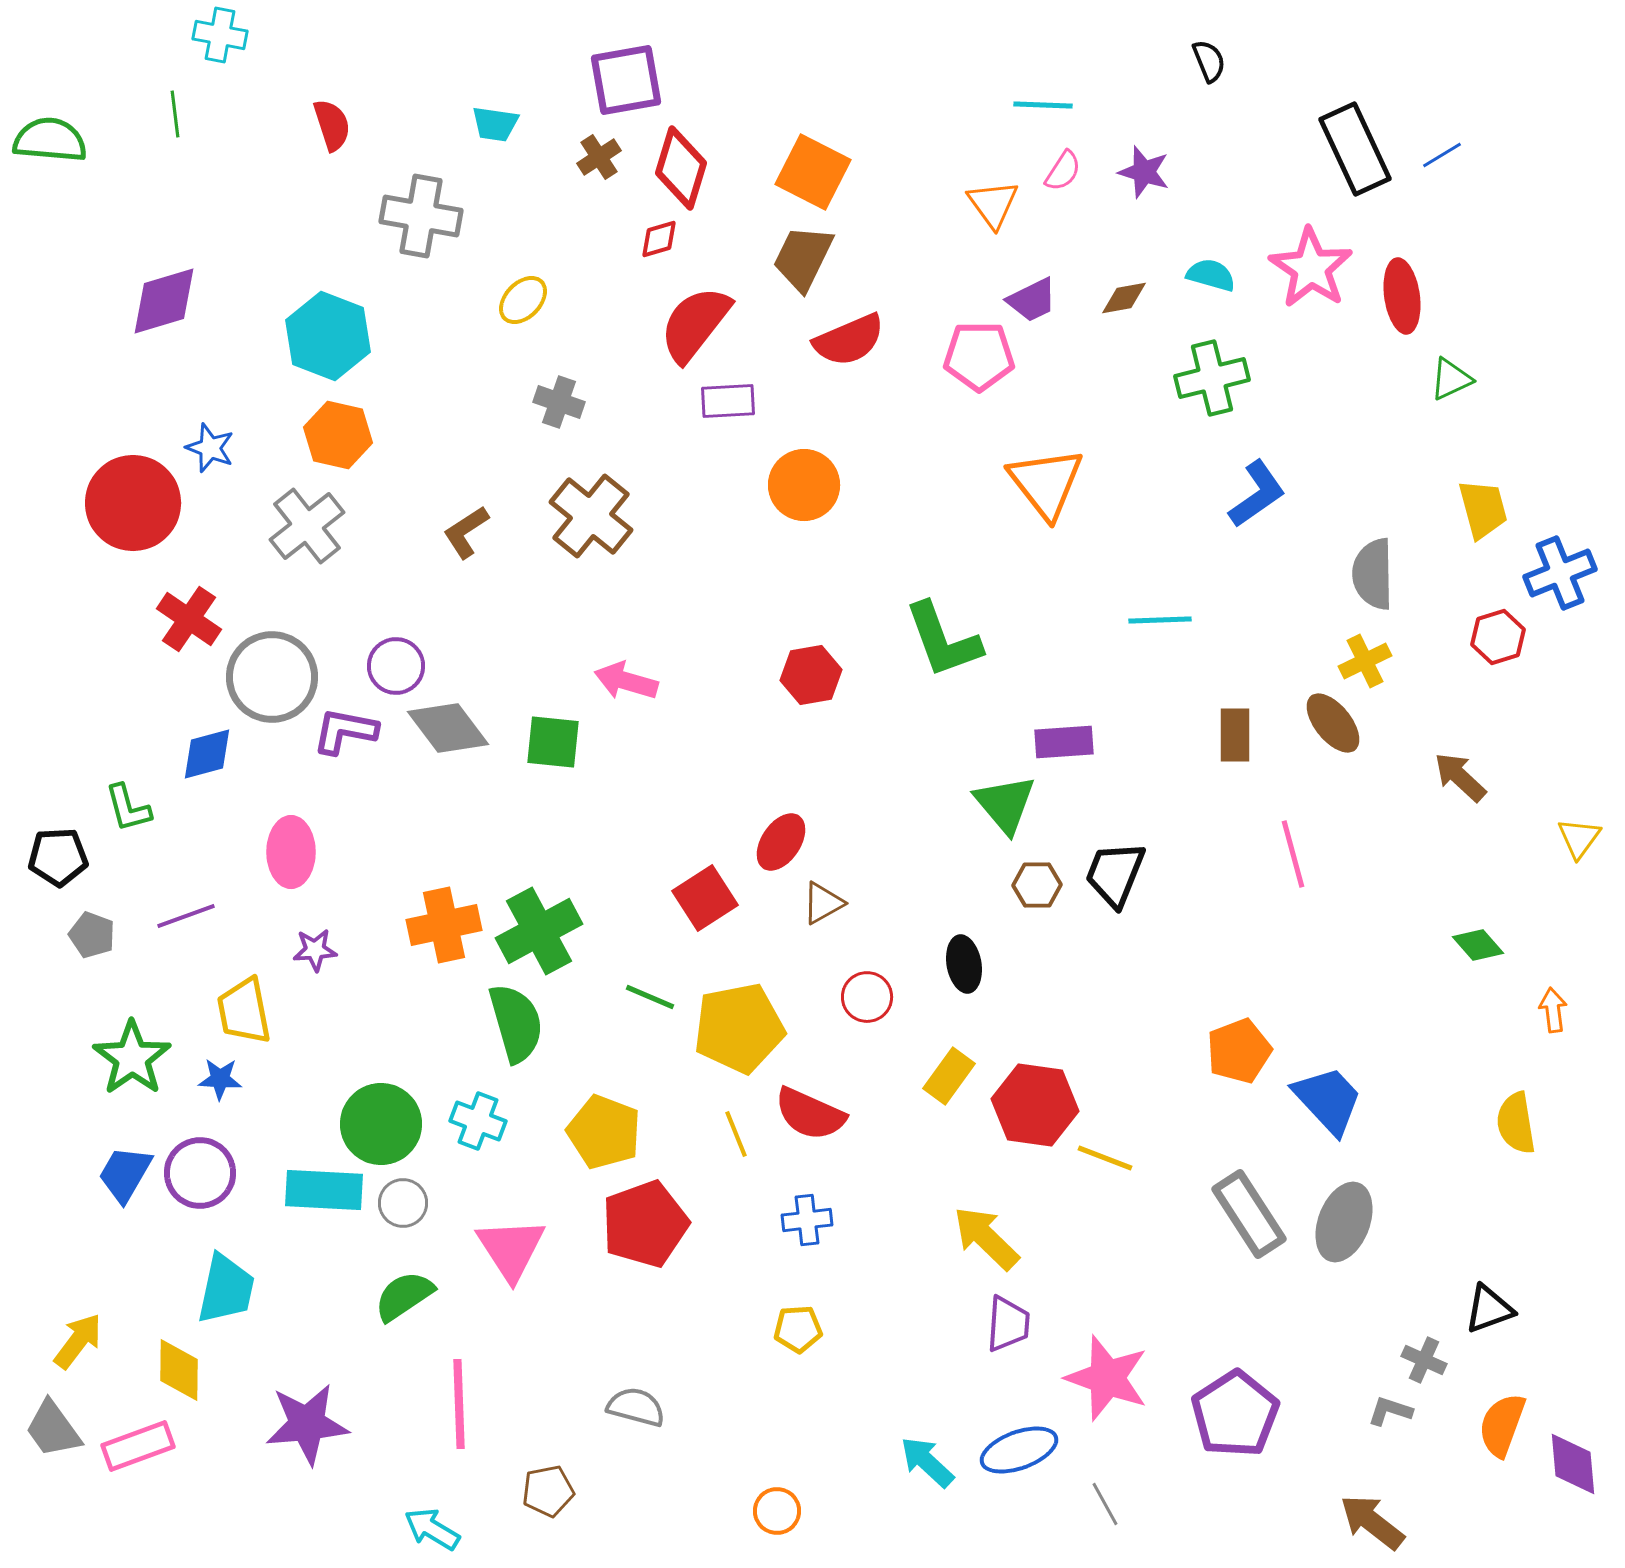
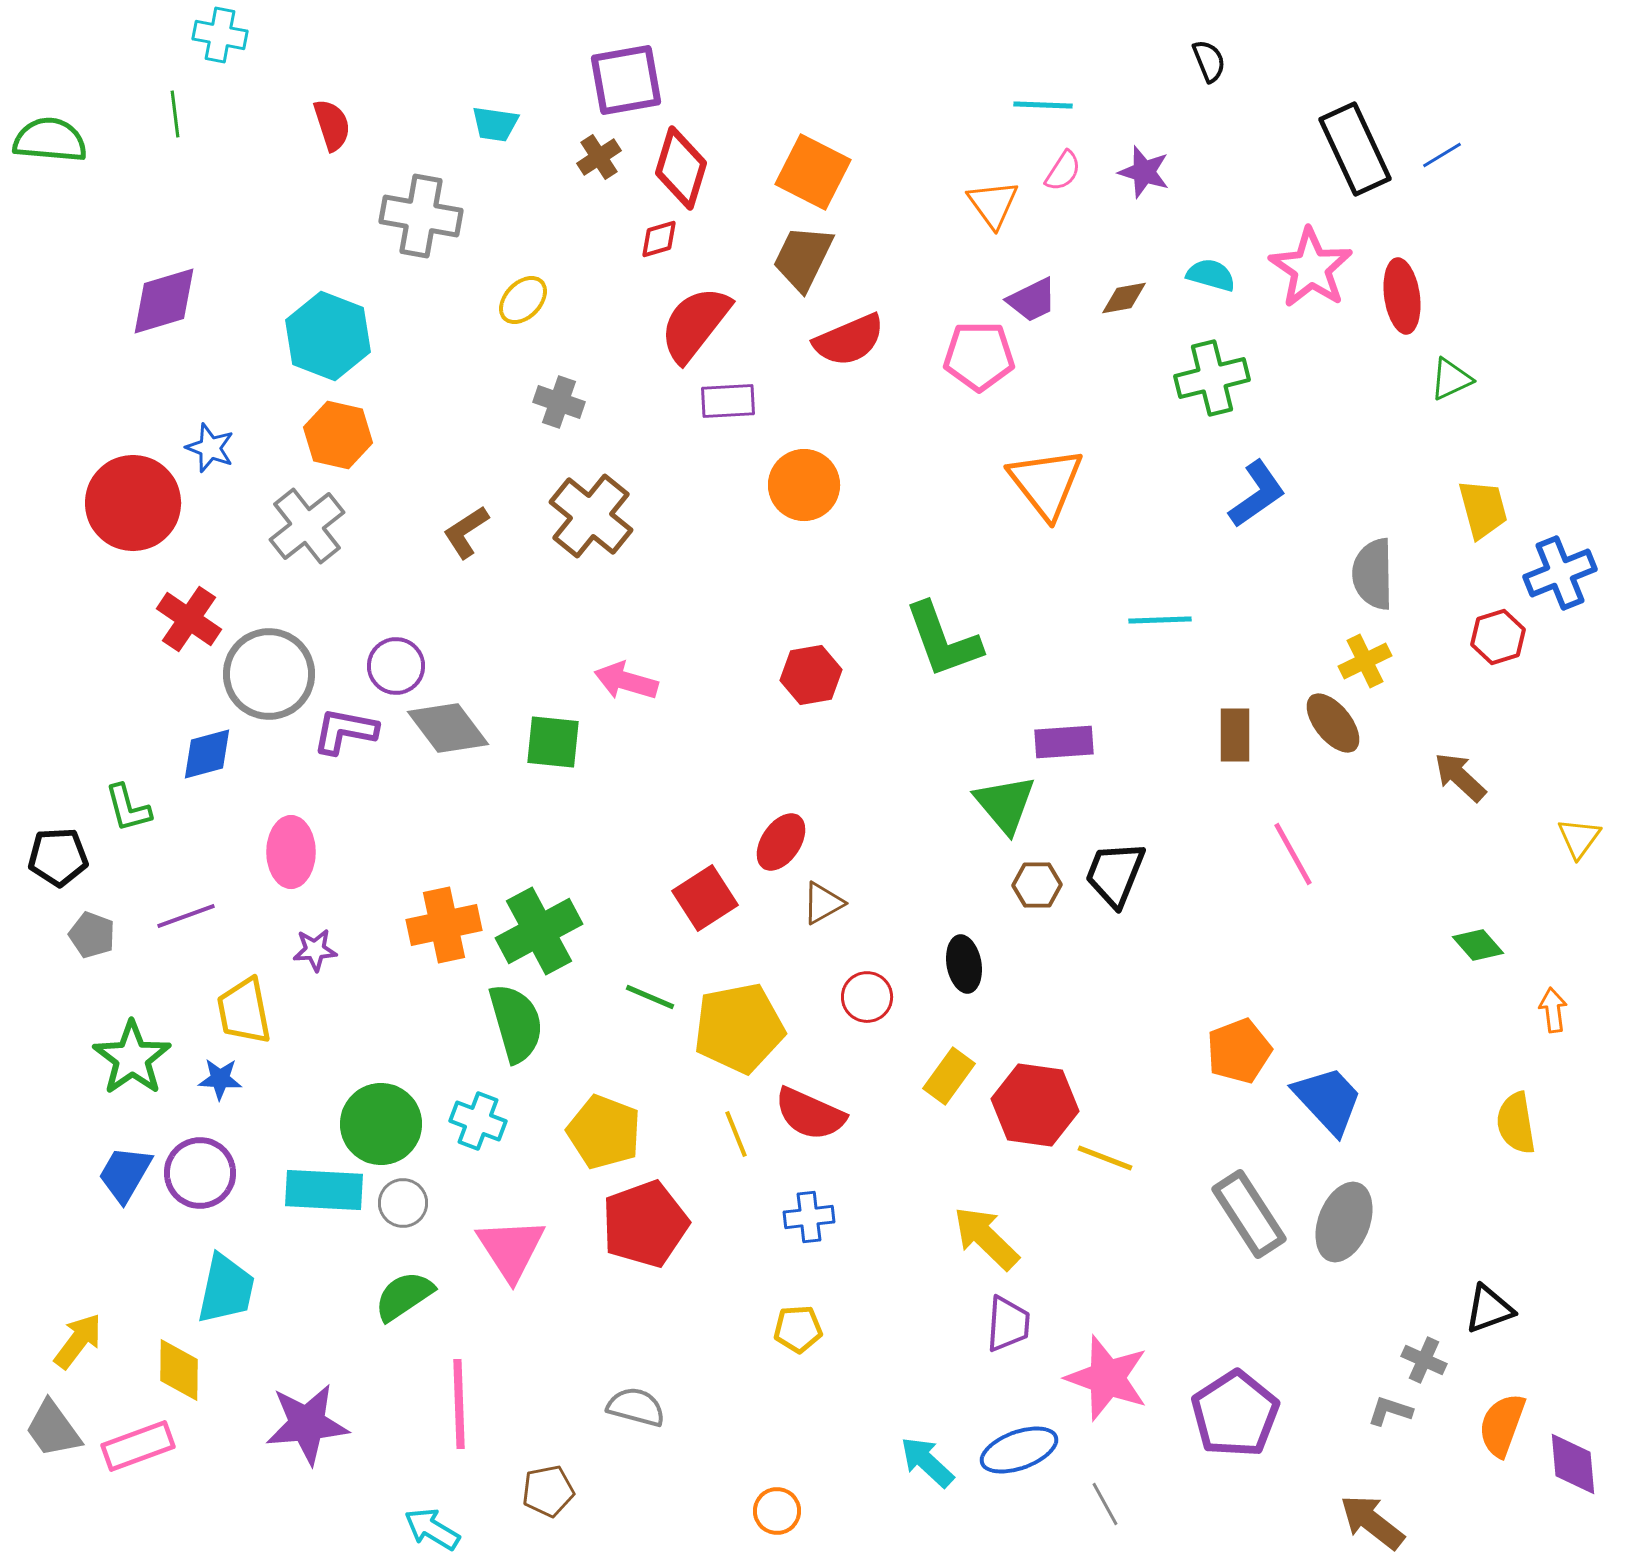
gray circle at (272, 677): moved 3 px left, 3 px up
pink line at (1293, 854): rotated 14 degrees counterclockwise
blue cross at (807, 1220): moved 2 px right, 3 px up
